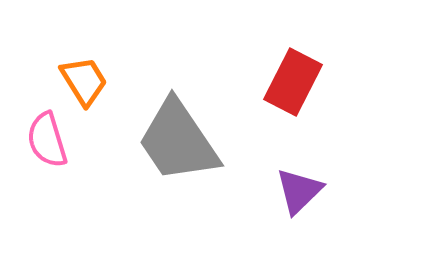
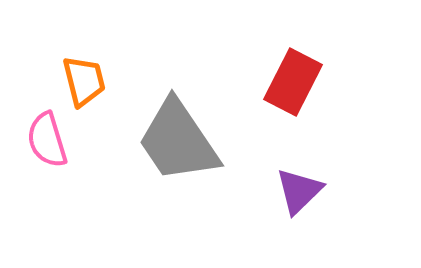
orange trapezoid: rotated 18 degrees clockwise
